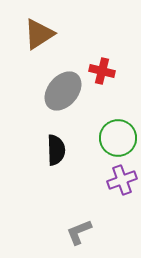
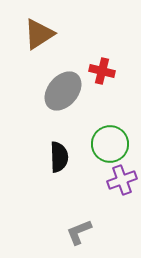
green circle: moved 8 px left, 6 px down
black semicircle: moved 3 px right, 7 px down
